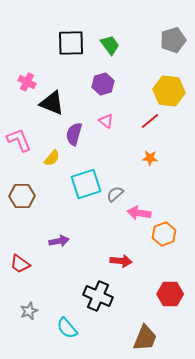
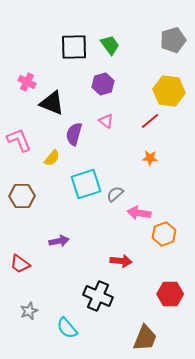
black square: moved 3 px right, 4 px down
